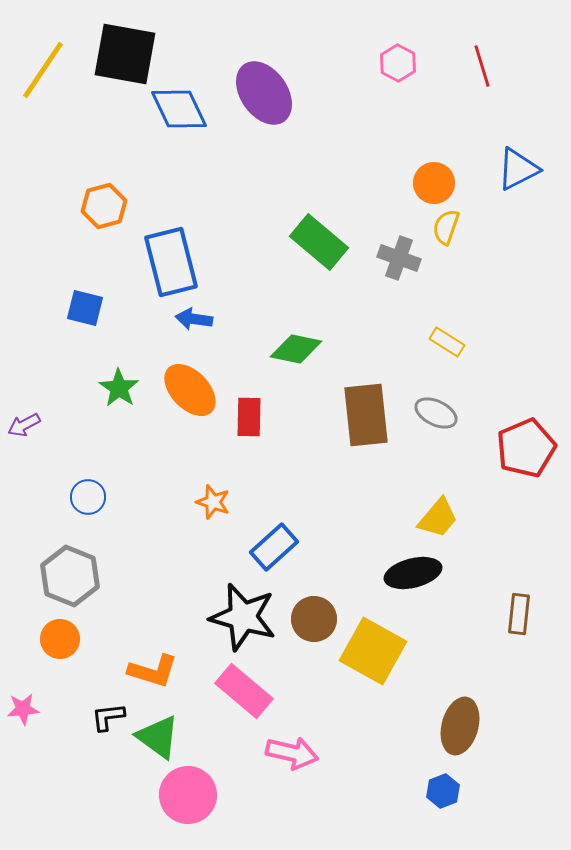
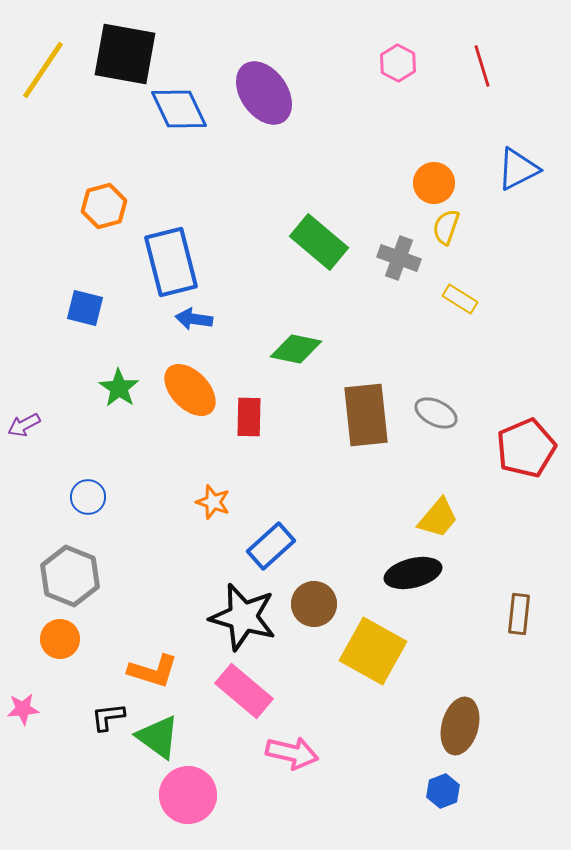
yellow rectangle at (447, 342): moved 13 px right, 43 px up
blue rectangle at (274, 547): moved 3 px left, 1 px up
brown circle at (314, 619): moved 15 px up
